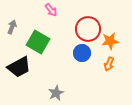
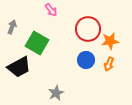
green square: moved 1 px left, 1 px down
blue circle: moved 4 px right, 7 px down
